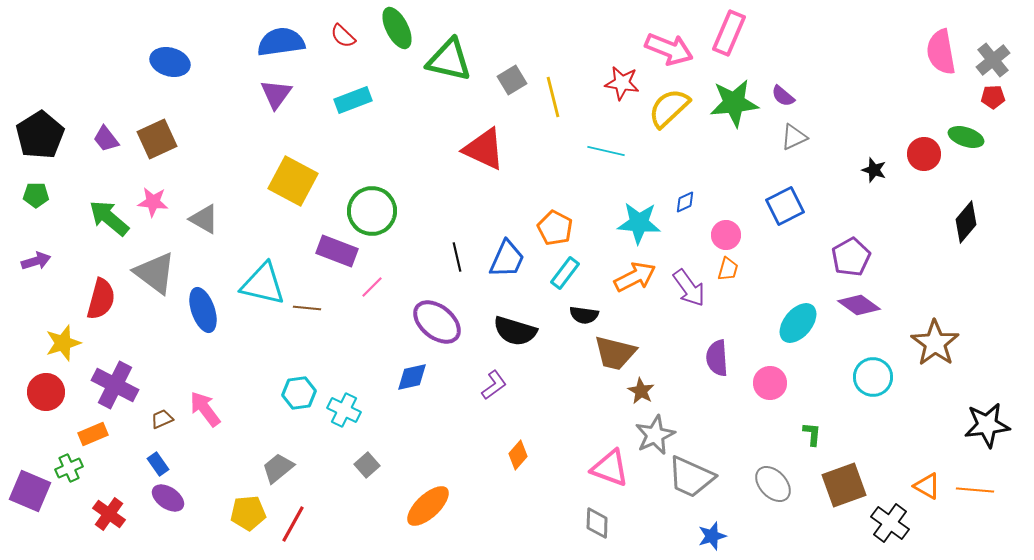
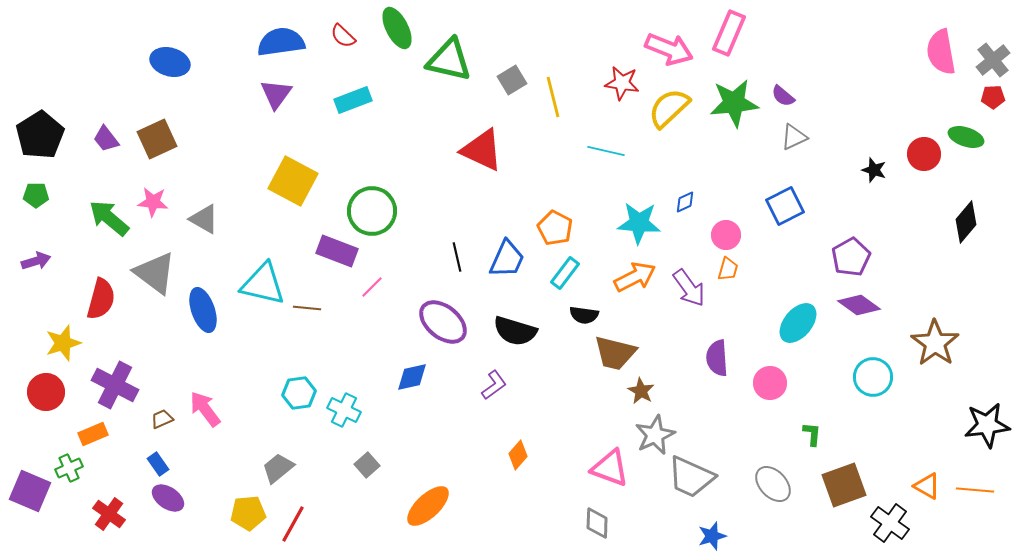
red triangle at (484, 149): moved 2 px left, 1 px down
purple ellipse at (437, 322): moved 6 px right
